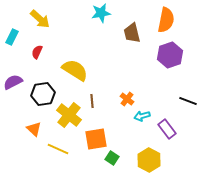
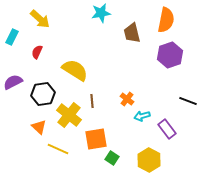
orange triangle: moved 5 px right, 2 px up
